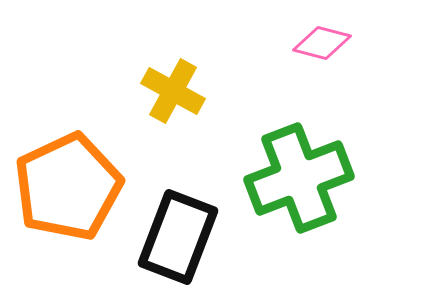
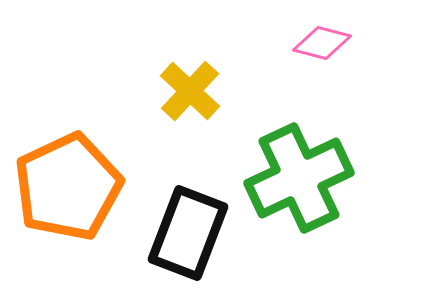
yellow cross: moved 17 px right; rotated 14 degrees clockwise
green cross: rotated 4 degrees counterclockwise
black rectangle: moved 10 px right, 4 px up
